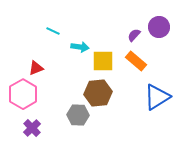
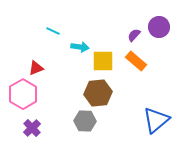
blue triangle: moved 1 px left, 23 px down; rotated 8 degrees counterclockwise
gray hexagon: moved 7 px right, 6 px down
